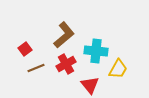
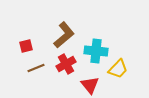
red square: moved 1 px right, 3 px up; rotated 24 degrees clockwise
yellow trapezoid: rotated 15 degrees clockwise
